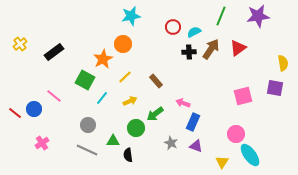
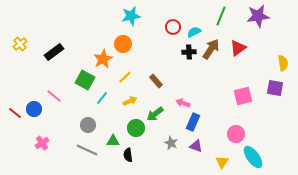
cyan ellipse: moved 3 px right, 2 px down
